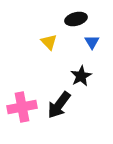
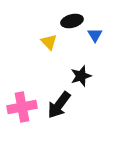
black ellipse: moved 4 px left, 2 px down
blue triangle: moved 3 px right, 7 px up
black star: rotated 10 degrees clockwise
